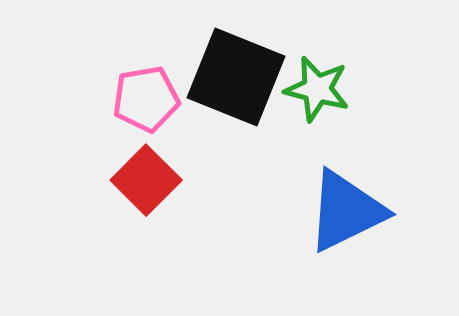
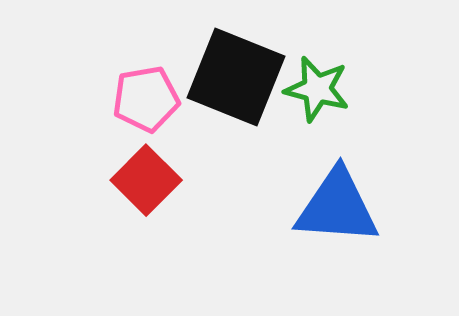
blue triangle: moved 9 px left, 4 px up; rotated 30 degrees clockwise
